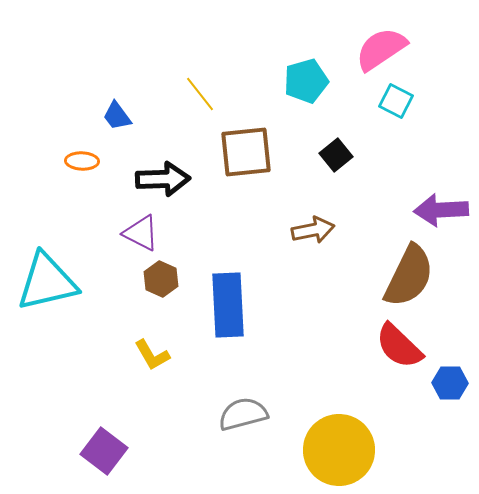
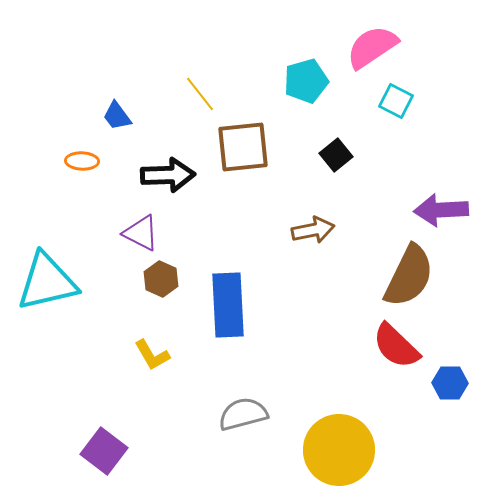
pink semicircle: moved 9 px left, 2 px up
brown square: moved 3 px left, 5 px up
black arrow: moved 5 px right, 4 px up
red semicircle: moved 3 px left
